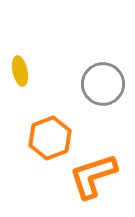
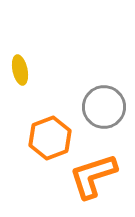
yellow ellipse: moved 1 px up
gray circle: moved 1 px right, 23 px down
